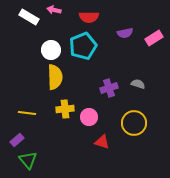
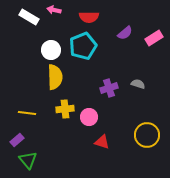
purple semicircle: rotated 28 degrees counterclockwise
yellow circle: moved 13 px right, 12 px down
